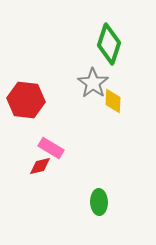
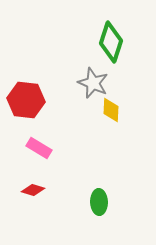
green diamond: moved 2 px right, 2 px up
gray star: rotated 12 degrees counterclockwise
yellow diamond: moved 2 px left, 9 px down
pink rectangle: moved 12 px left
red diamond: moved 7 px left, 24 px down; rotated 30 degrees clockwise
